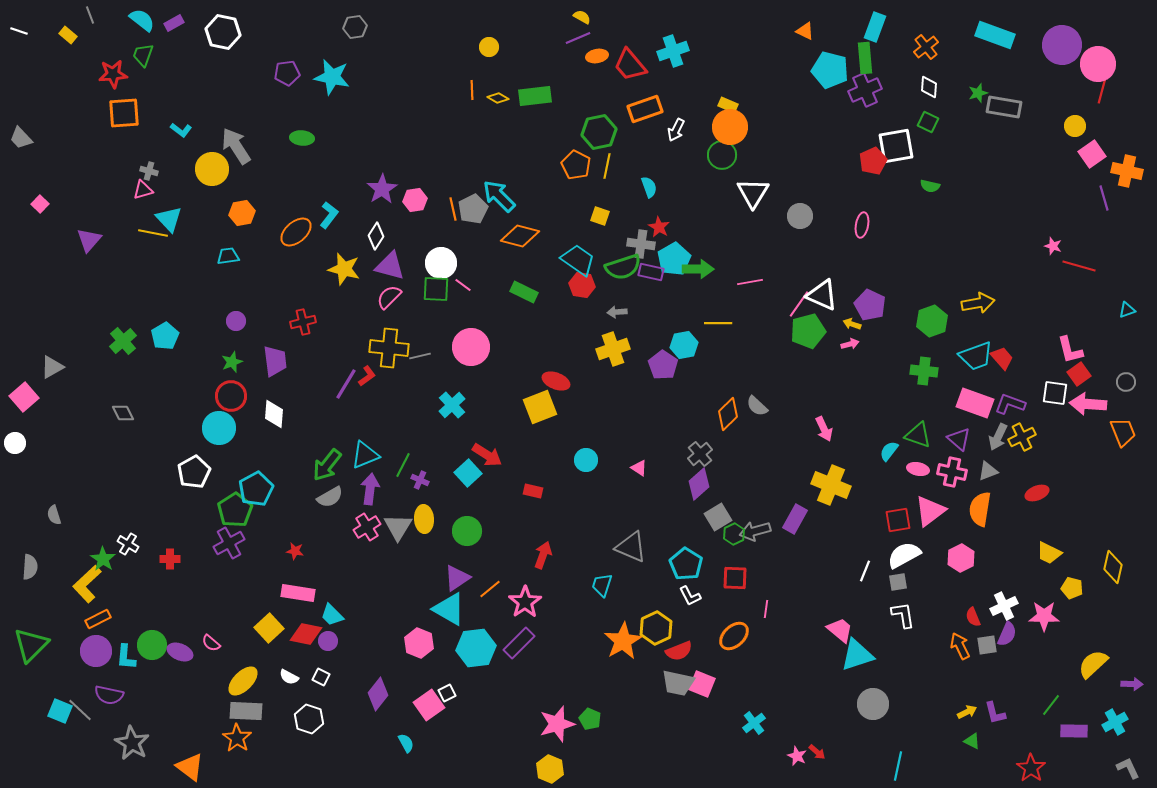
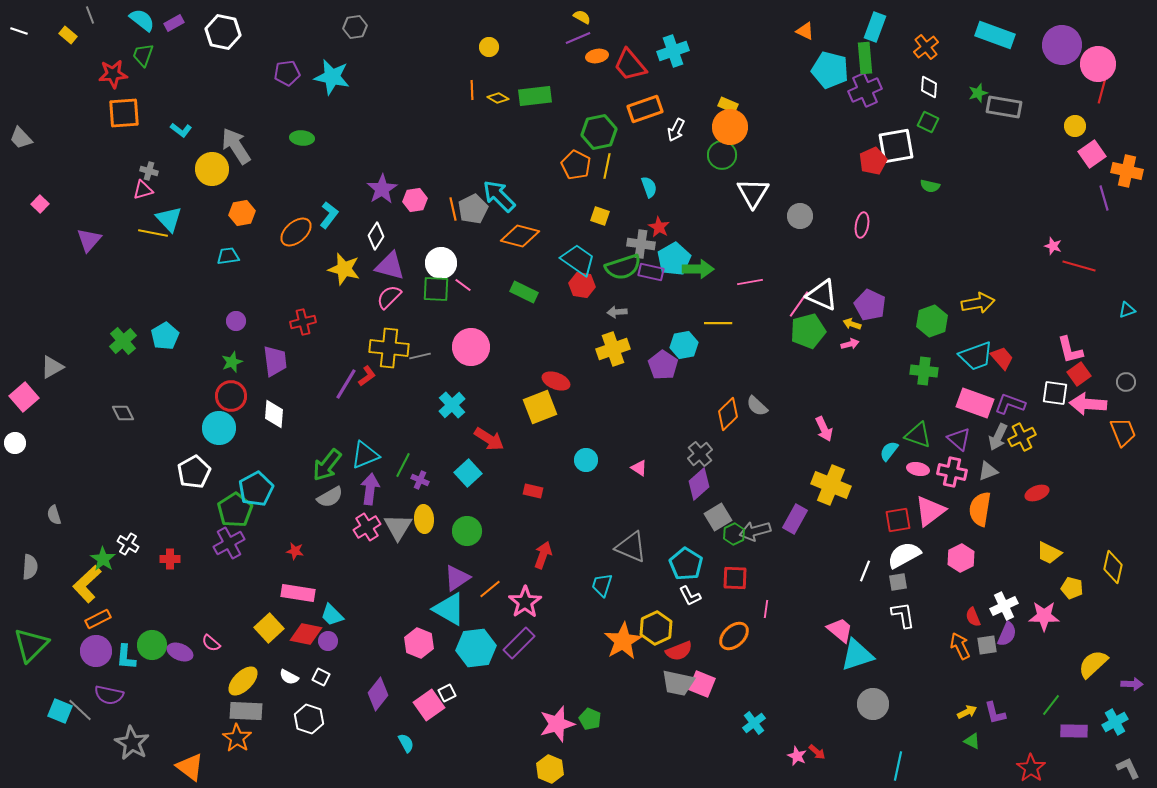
red arrow at (487, 455): moved 2 px right, 16 px up
